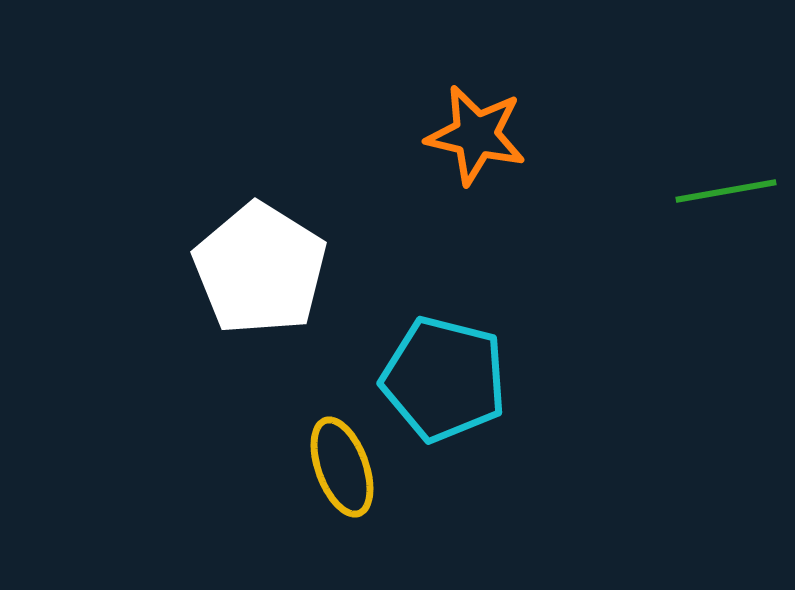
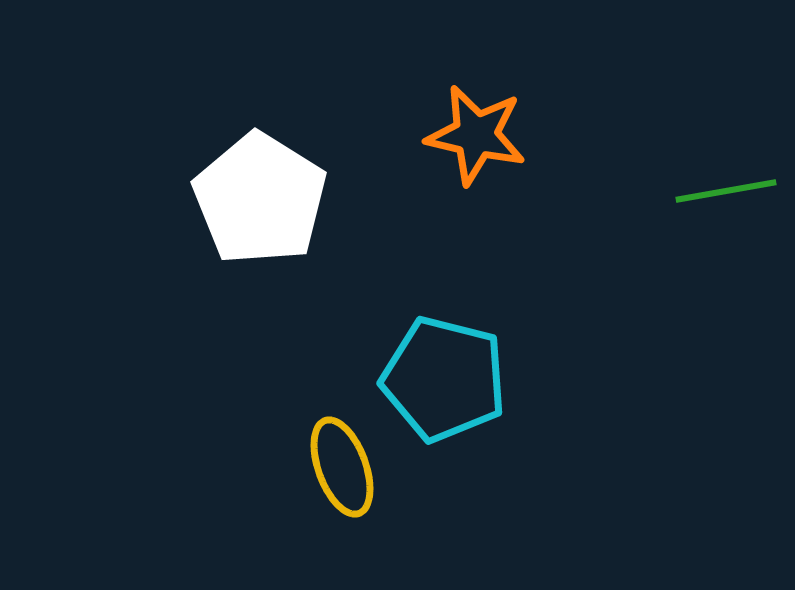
white pentagon: moved 70 px up
